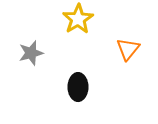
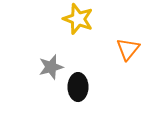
yellow star: rotated 20 degrees counterclockwise
gray star: moved 20 px right, 14 px down
